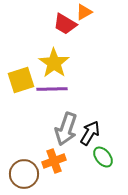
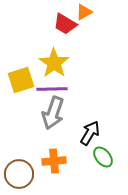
gray arrow: moved 13 px left, 16 px up
orange cross: rotated 15 degrees clockwise
brown circle: moved 5 px left
